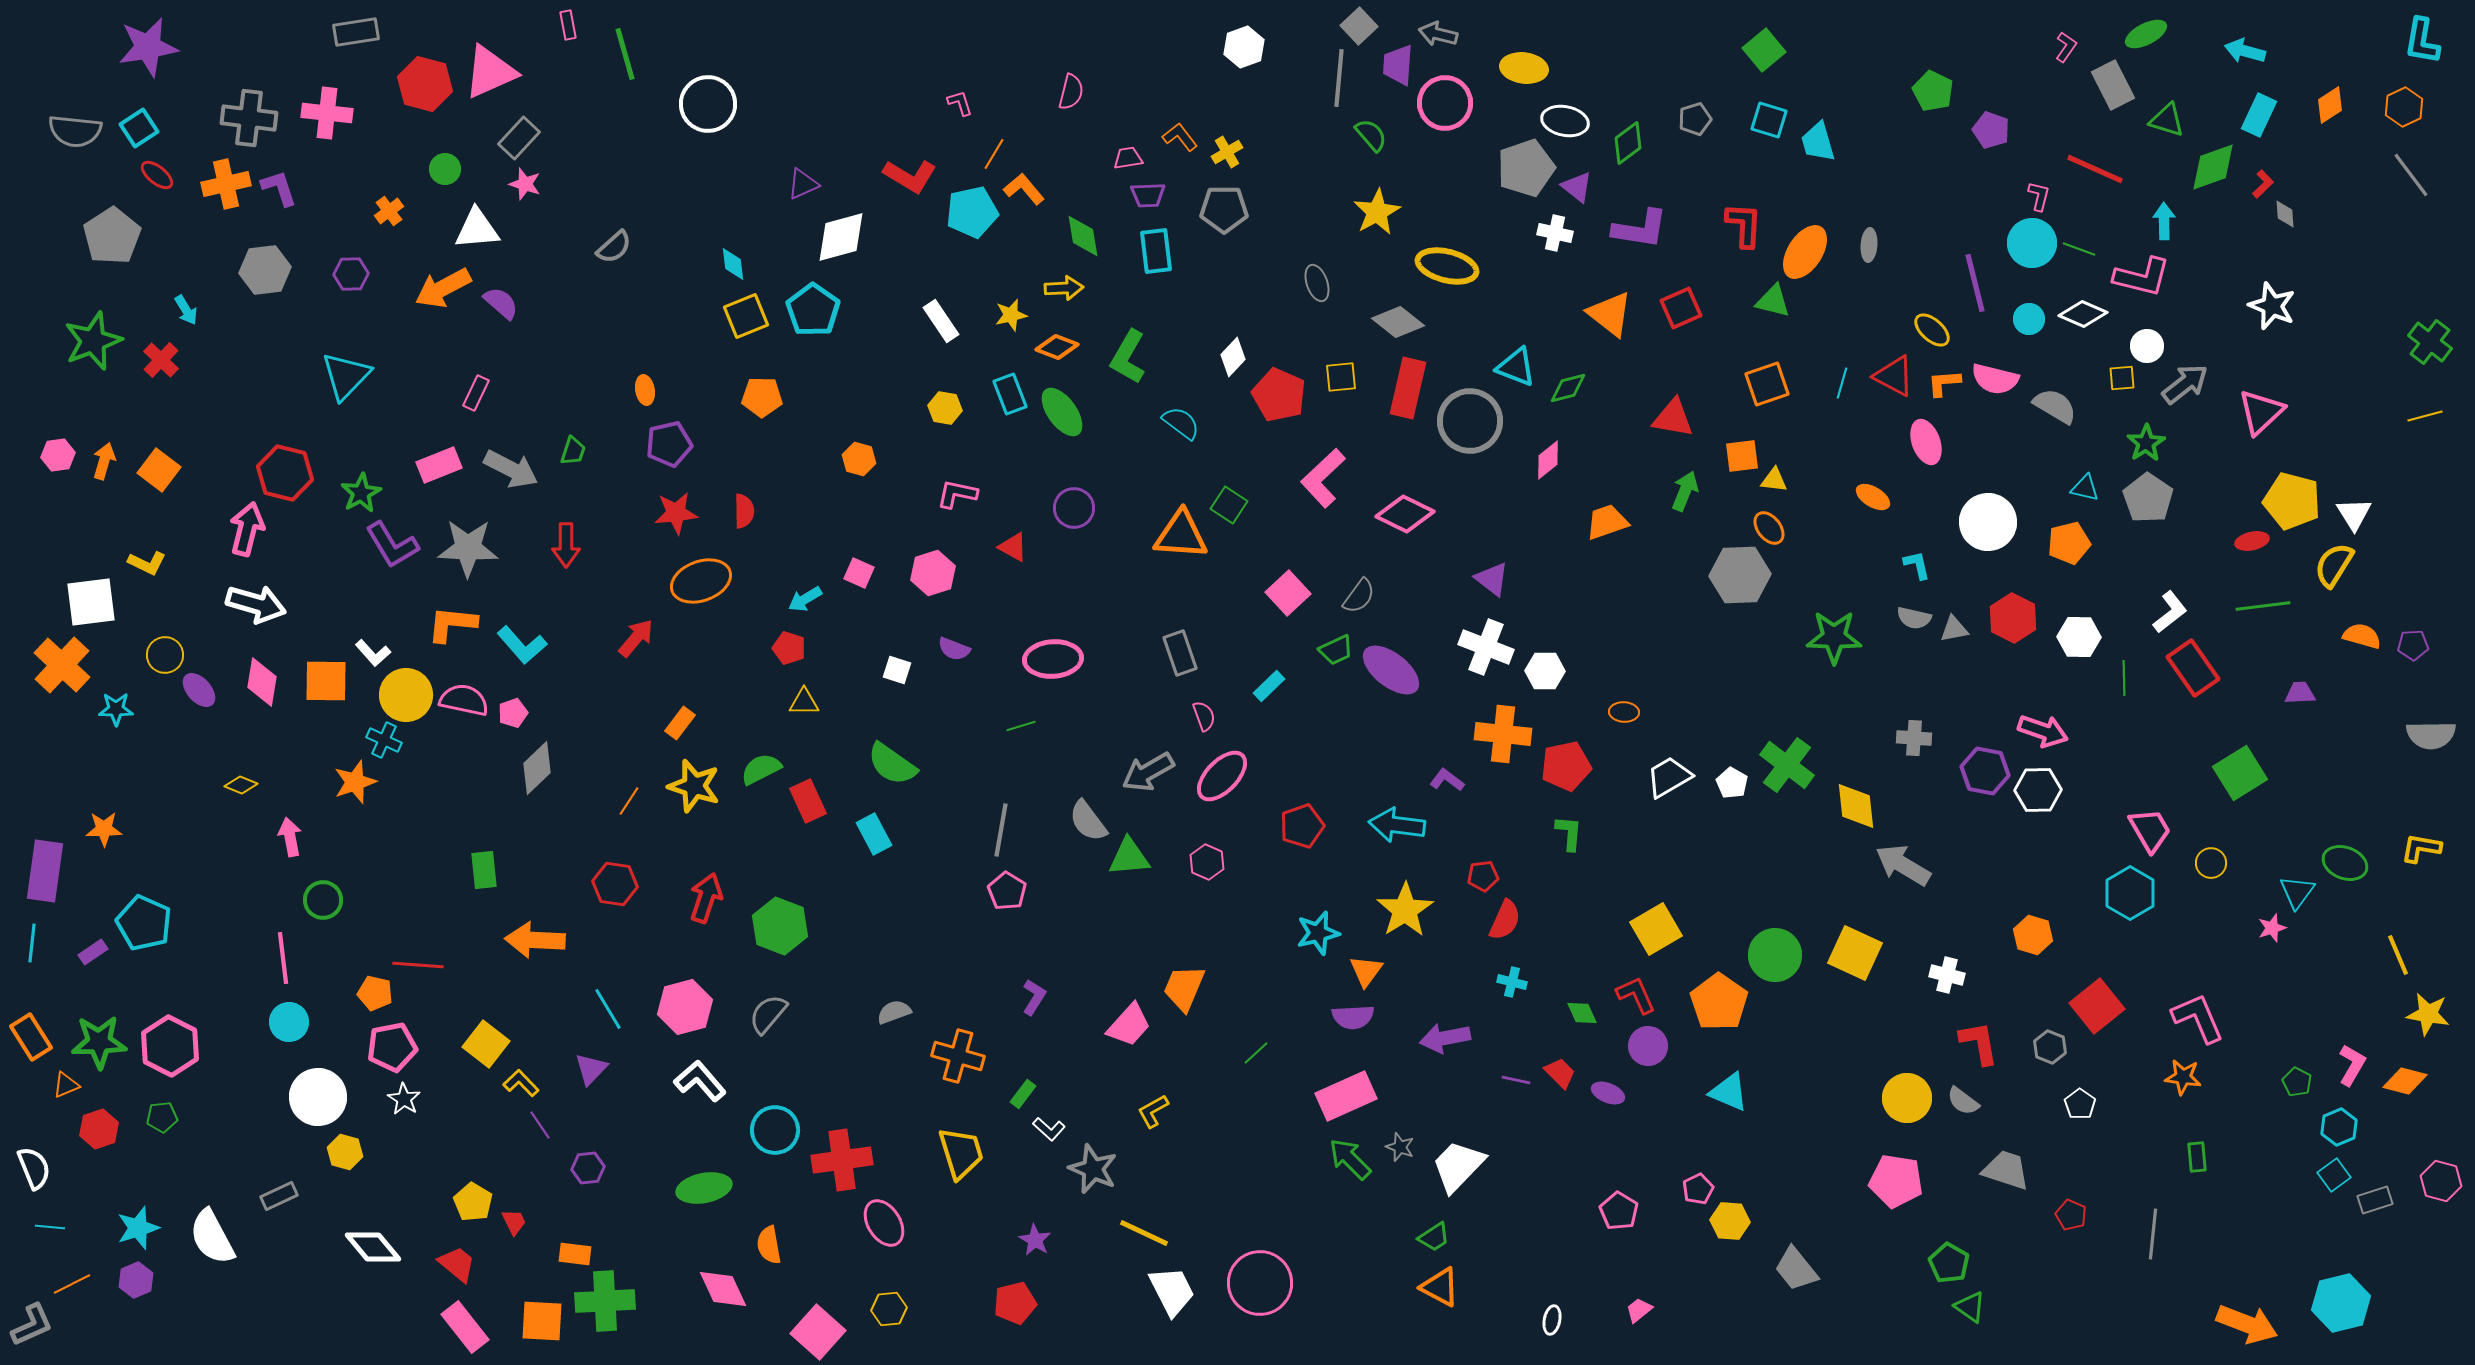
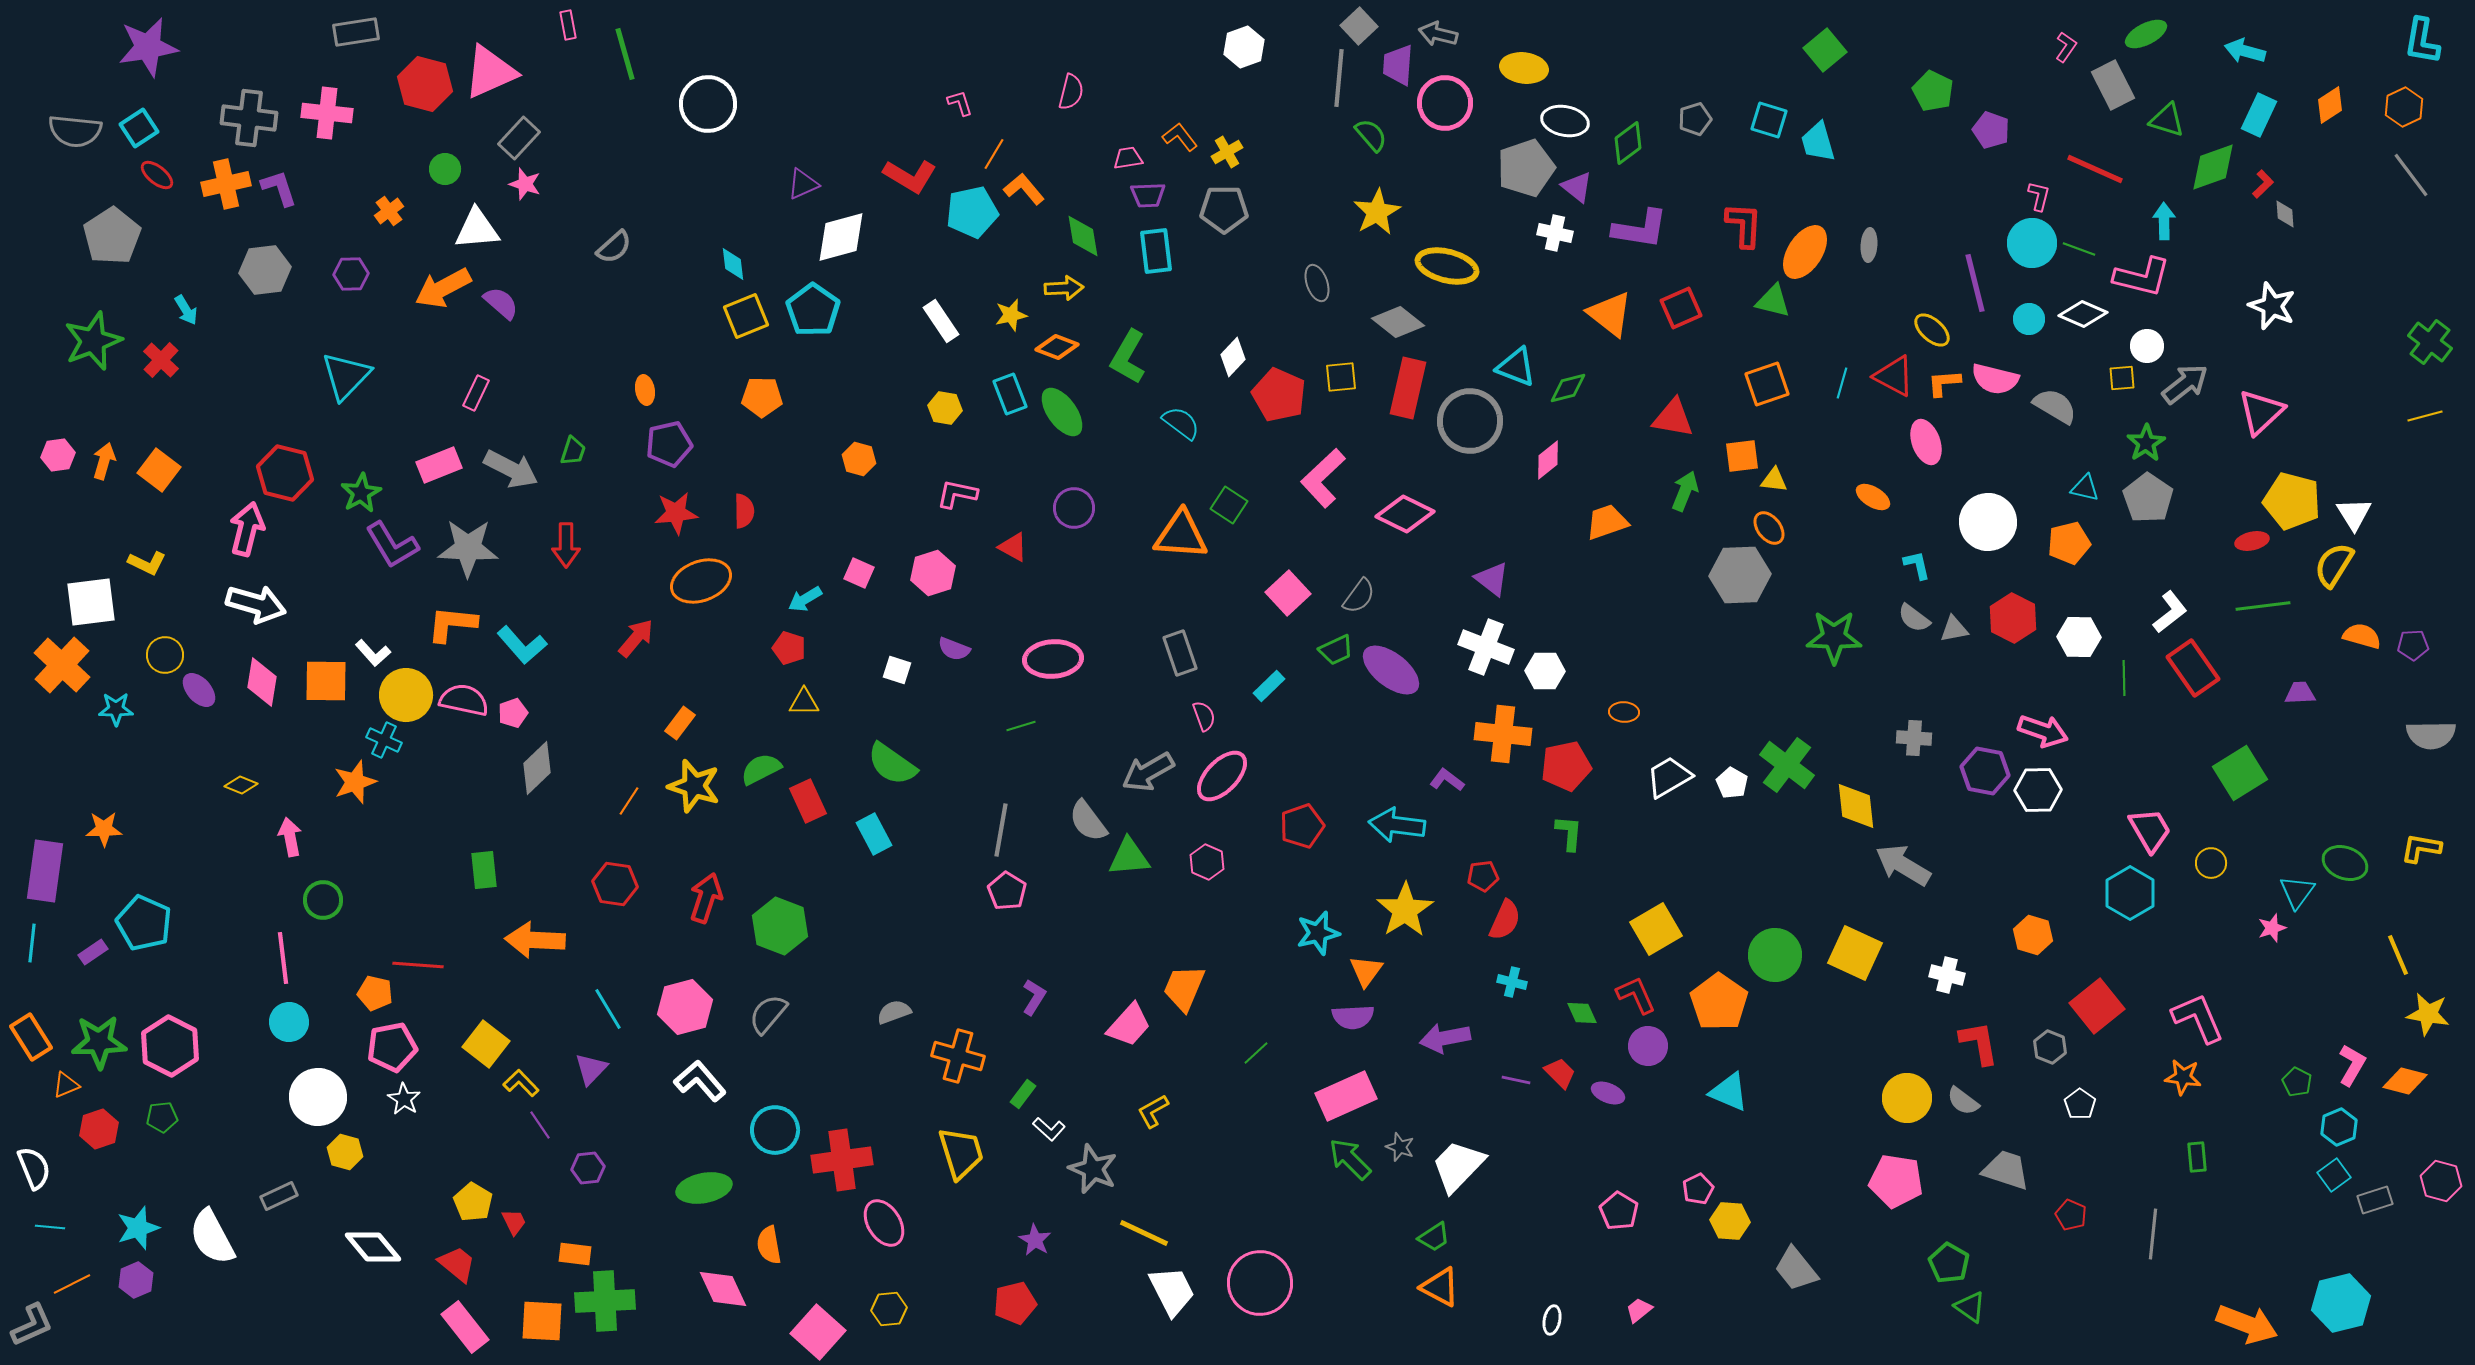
green square at (1764, 50): moved 61 px right
gray semicircle at (1914, 618): rotated 24 degrees clockwise
